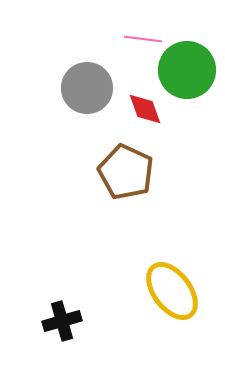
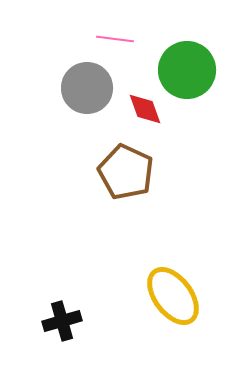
pink line: moved 28 px left
yellow ellipse: moved 1 px right, 5 px down
